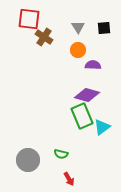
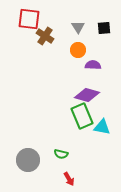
brown cross: moved 1 px right, 1 px up
cyan triangle: rotated 48 degrees clockwise
